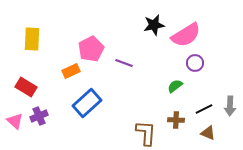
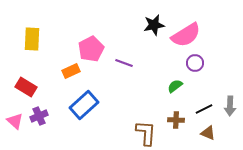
blue rectangle: moved 3 px left, 2 px down
